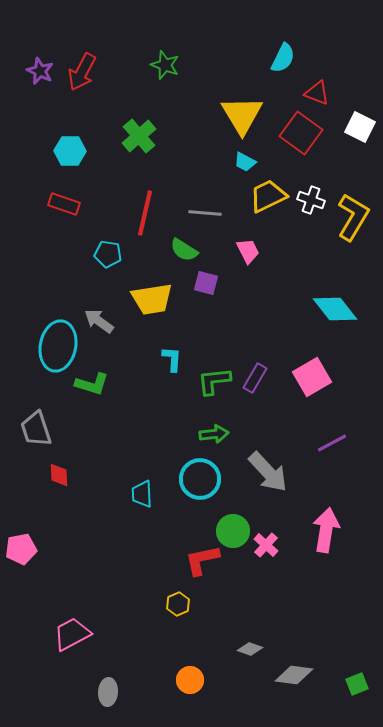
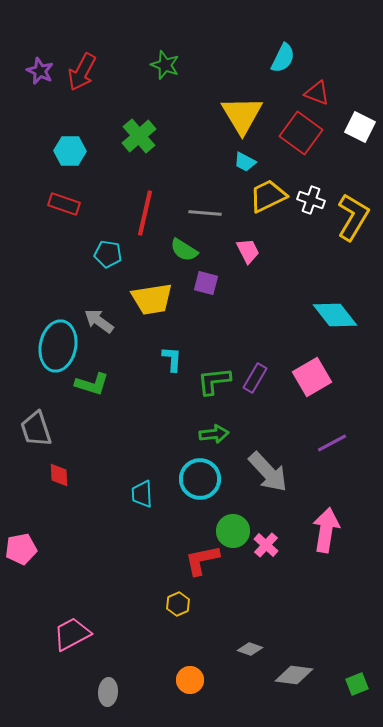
cyan diamond at (335, 309): moved 6 px down
